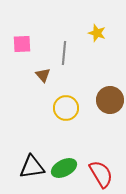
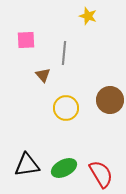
yellow star: moved 9 px left, 17 px up
pink square: moved 4 px right, 4 px up
black triangle: moved 5 px left, 2 px up
